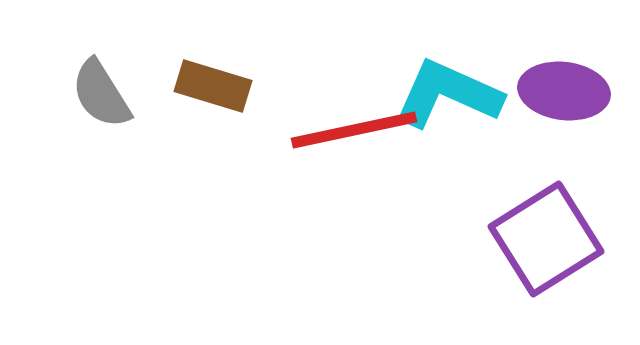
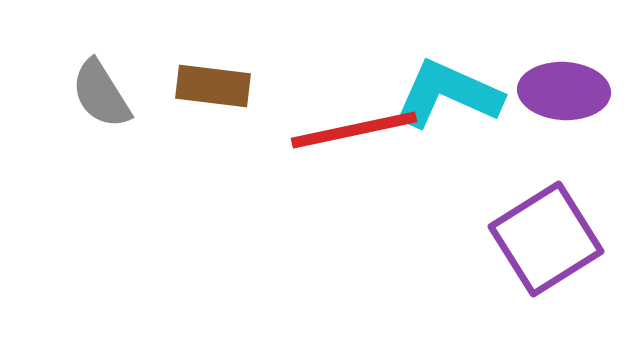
brown rectangle: rotated 10 degrees counterclockwise
purple ellipse: rotated 4 degrees counterclockwise
